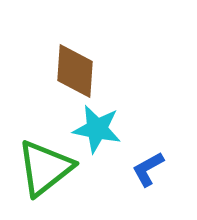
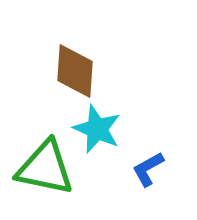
cyan star: rotated 12 degrees clockwise
green triangle: rotated 50 degrees clockwise
